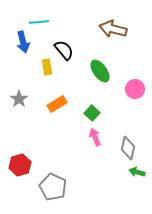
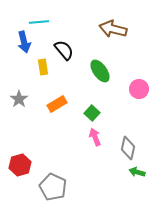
blue arrow: moved 1 px right
yellow rectangle: moved 4 px left
pink circle: moved 4 px right
